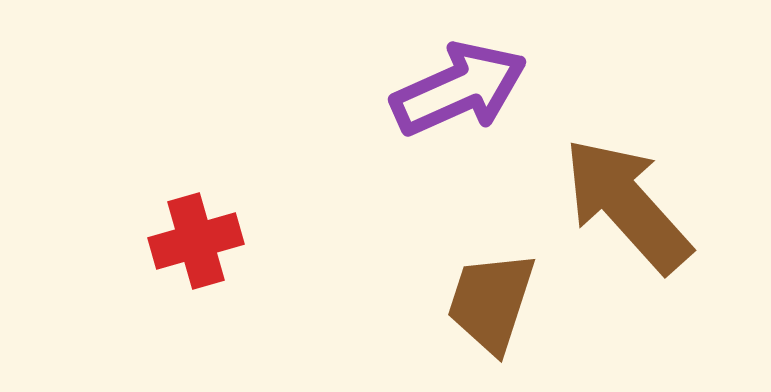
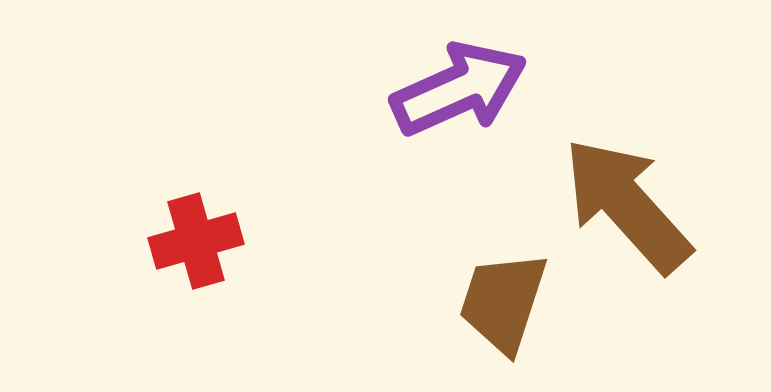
brown trapezoid: moved 12 px right
